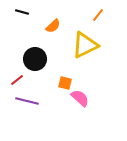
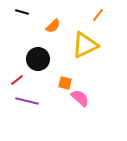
black circle: moved 3 px right
